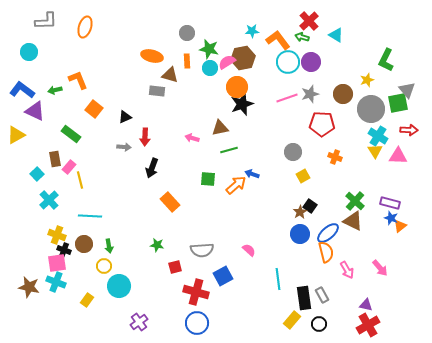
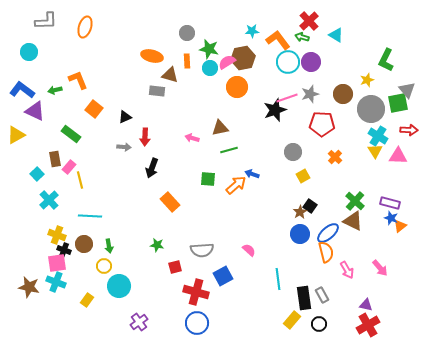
black star at (242, 104): moved 33 px right, 6 px down
orange cross at (335, 157): rotated 24 degrees clockwise
